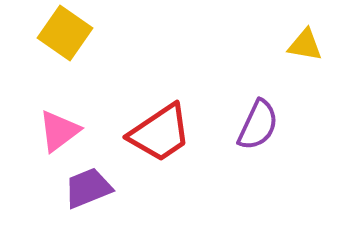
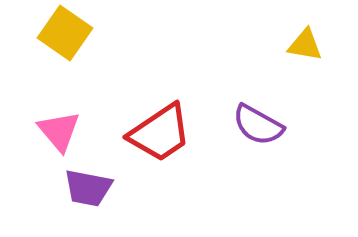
purple semicircle: rotated 94 degrees clockwise
pink triangle: rotated 33 degrees counterclockwise
purple trapezoid: rotated 147 degrees counterclockwise
